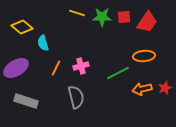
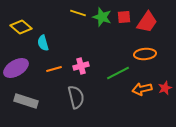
yellow line: moved 1 px right
green star: rotated 18 degrees clockwise
yellow diamond: moved 1 px left
orange ellipse: moved 1 px right, 2 px up
orange line: moved 2 px left, 1 px down; rotated 49 degrees clockwise
